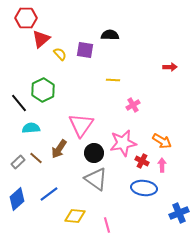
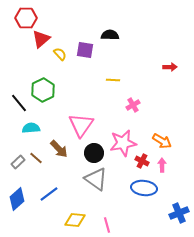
brown arrow: rotated 78 degrees counterclockwise
yellow diamond: moved 4 px down
